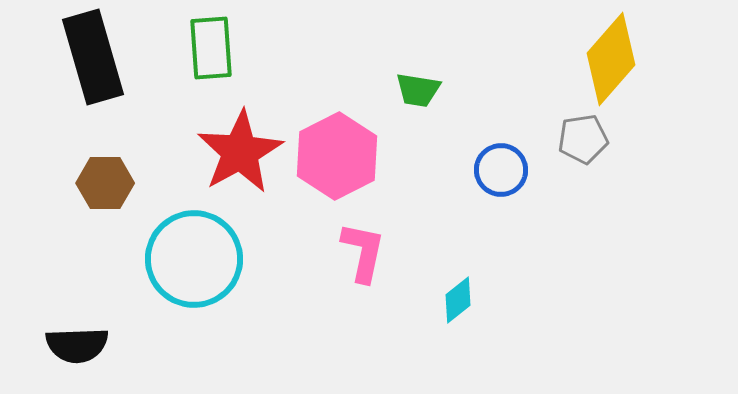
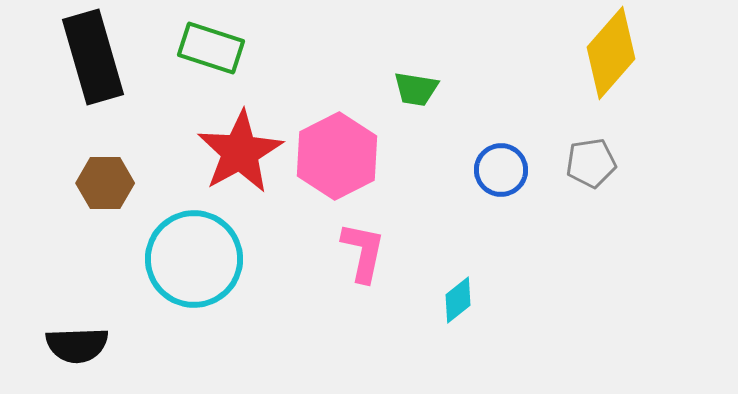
green rectangle: rotated 68 degrees counterclockwise
yellow diamond: moved 6 px up
green trapezoid: moved 2 px left, 1 px up
gray pentagon: moved 8 px right, 24 px down
